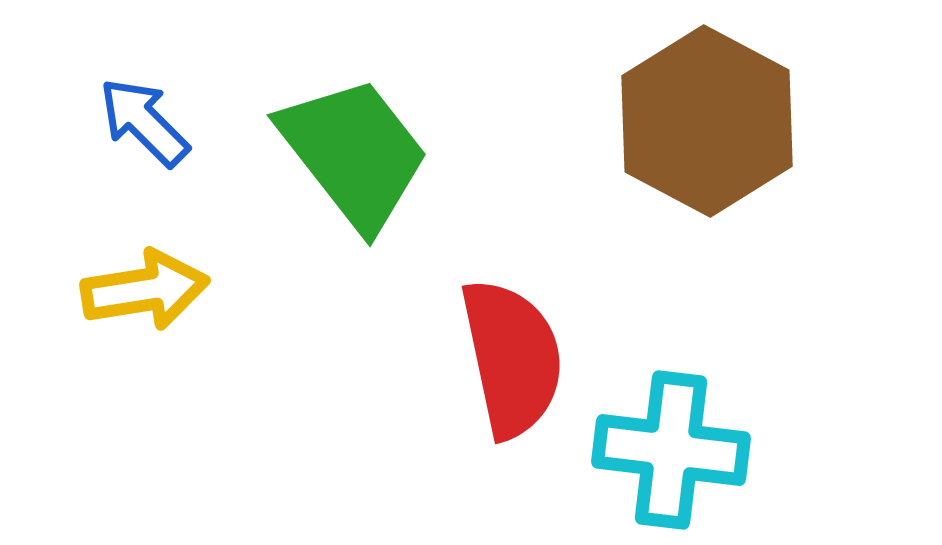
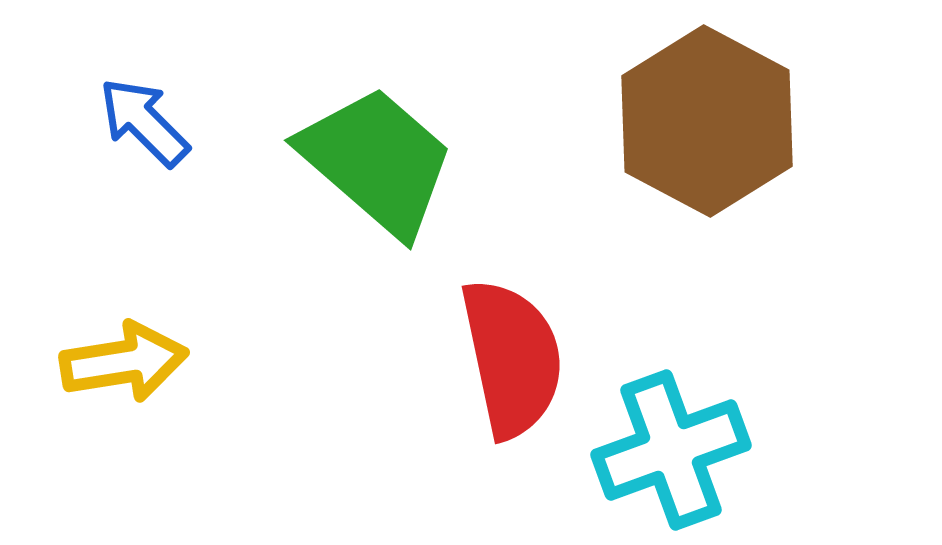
green trapezoid: moved 23 px right, 8 px down; rotated 11 degrees counterclockwise
yellow arrow: moved 21 px left, 72 px down
cyan cross: rotated 27 degrees counterclockwise
